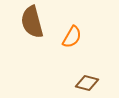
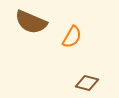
brown semicircle: moved 1 px left; rotated 52 degrees counterclockwise
